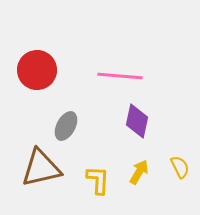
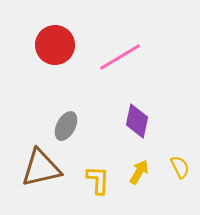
red circle: moved 18 px right, 25 px up
pink line: moved 19 px up; rotated 36 degrees counterclockwise
